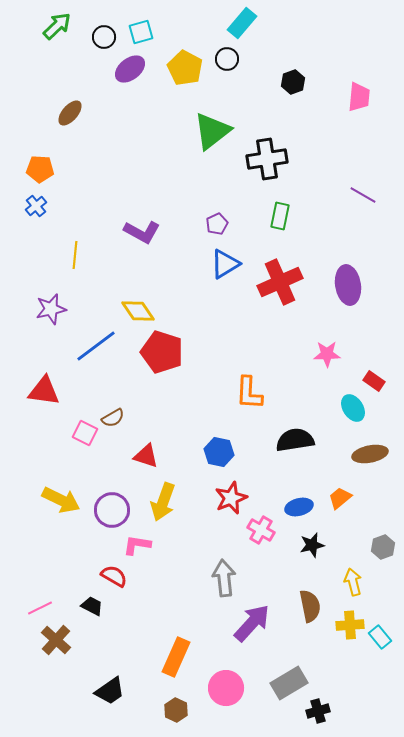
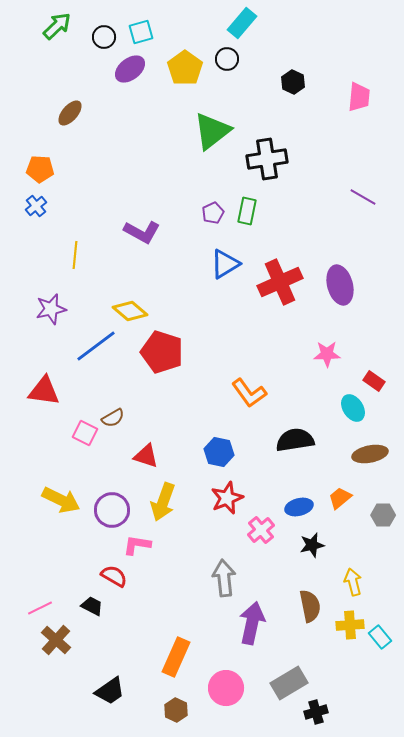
yellow pentagon at (185, 68): rotated 8 degrees clockwise
black hexagon at (293, 82): rotated 15 degrees counterclockwise
purple line at (363, 195): moved 2 px down
green rectangle at (280, 216): moved 33 px left, 5 px up
purple pentagon at (217, 224): moved 4 px left, 11 px up
purple ellipse at (348, 285): moved 8 px left; rotated 6 degrees counterclockwise
yellow diamond at (138, 311): moved 8 px left; rotated 16 degrees counterclockwise
orange L-shape at (249, 393): rotated 39 degrees counterclockwise
red star at (231, 498): moved 4 px left
pink cross at (261, 530): rotated 20 degrees clockwise
gray hexagon at (383, 547): moved 32 px up; rotated 20 degrees clockwise
purple arrow at (252, 623): rotated 30 degrees counterclockwise
black cross at (318, 711): moved 2 px left, 1 px down
